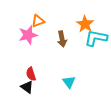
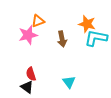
orange star: moved 2 px right; rotated 18 degrees counterclockwise
